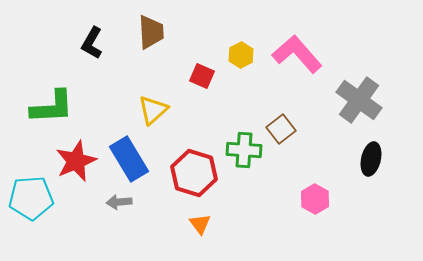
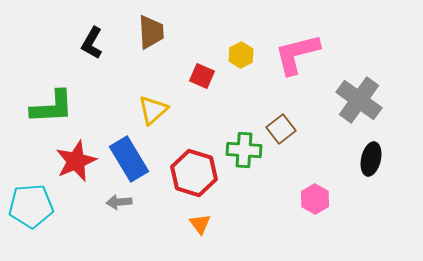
pink L-shape: rotated 63 degrees counterclockwise
cyan pentagon: moved 8 px down
